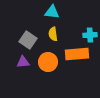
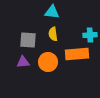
gray square: rotated 30 degrees counterclockwise
